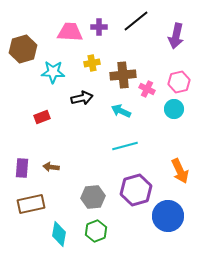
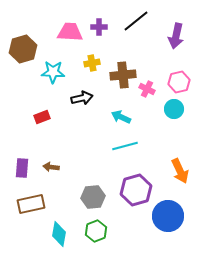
cyan arrow: moved 6 px down
